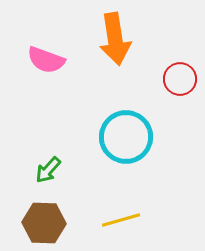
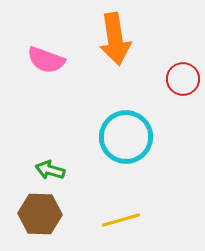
red circle: moved 3 px right
green arrow: moved 2 px right; rotated 64 degrees clockwise
brown hexagon: moved 4 px left, 9 px up
